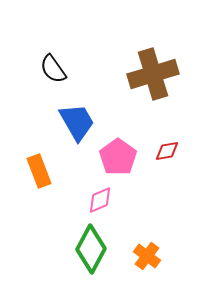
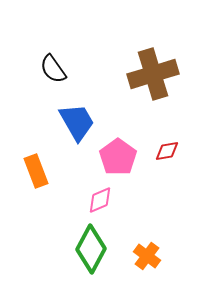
orange rectangle: moved 3 px left
